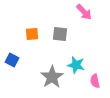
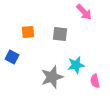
orange square: moved 4 px left, 2 px up
blue square: moved 3 px up
cyan star: rotated 24 degrees counterclockwise
gray star: rotated 15 degrees clockwise
